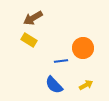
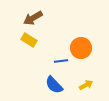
orange circle: moved 2 px left
